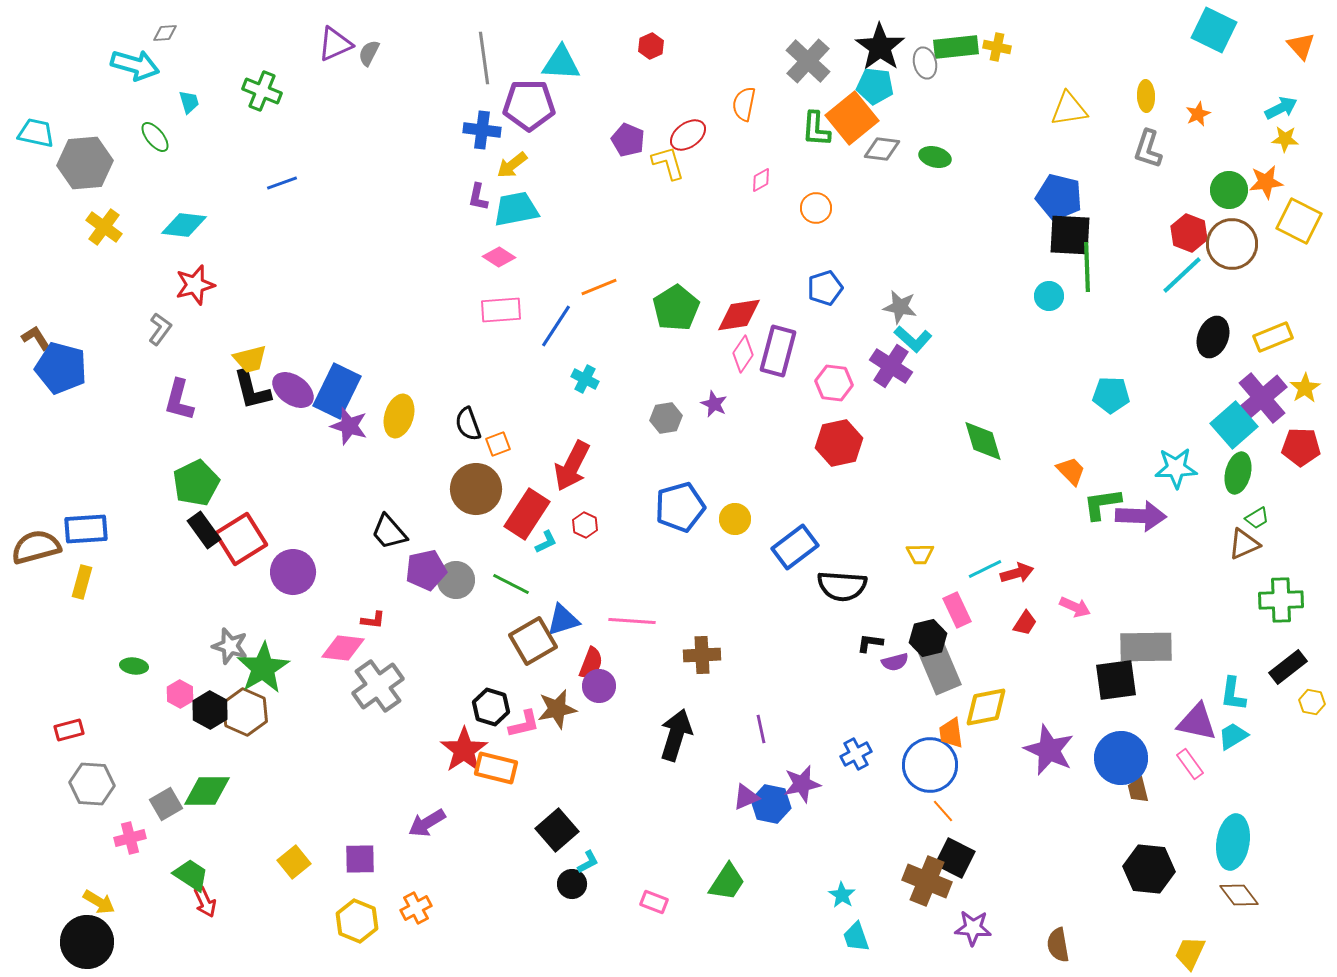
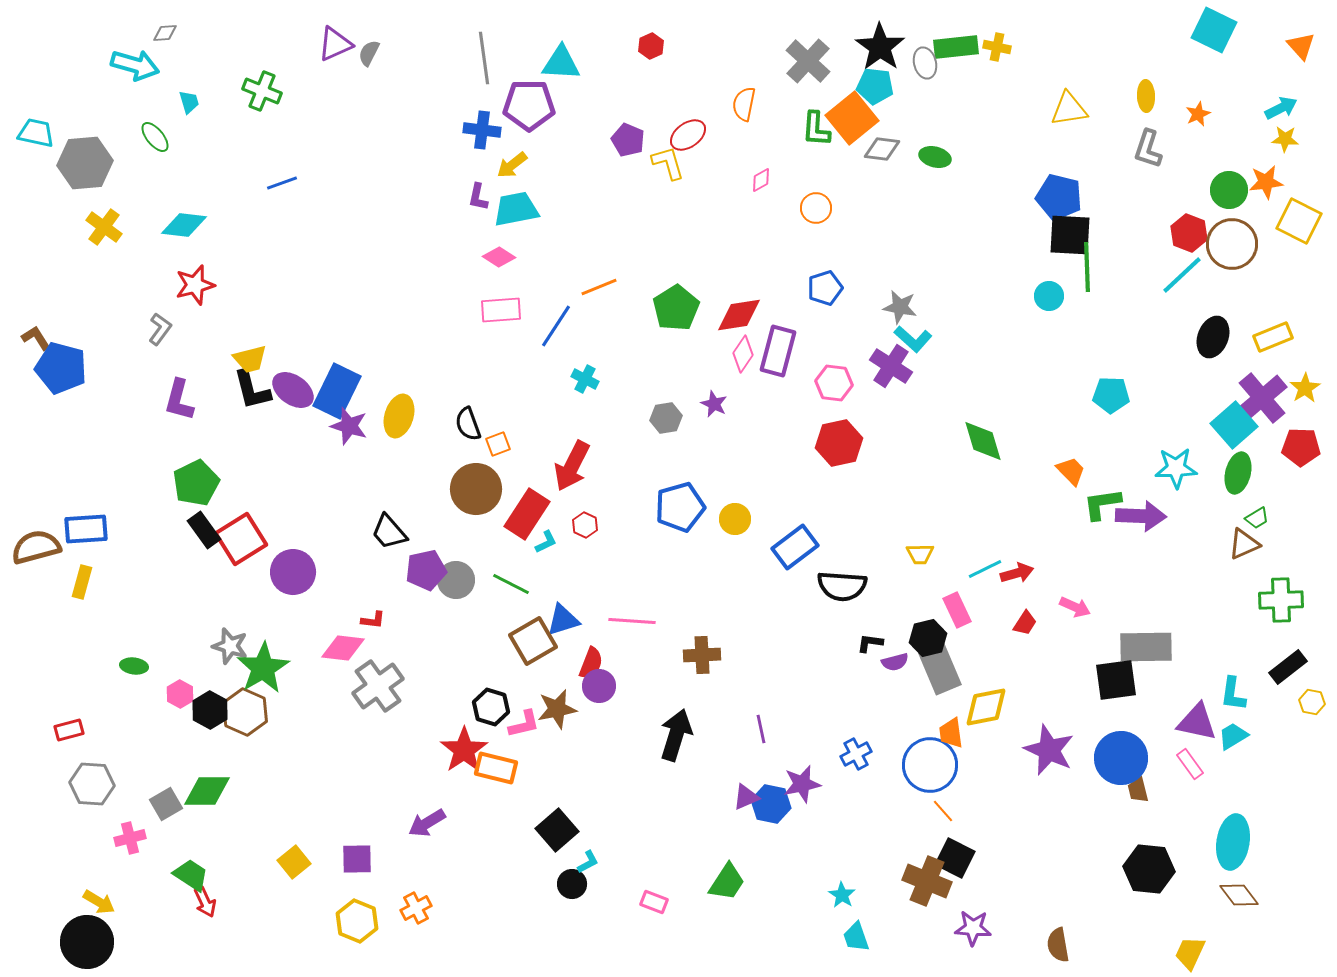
purple square at (360, 859): moved 3 px left
